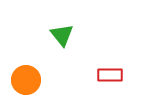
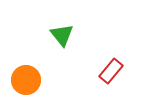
red rectangle: moved 1 px right, 4 px up; rotated 50 degrees counterclockwise
